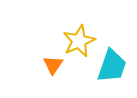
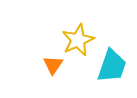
yellow star: moved 1 px left, 1 px up
